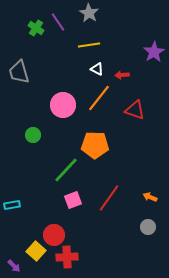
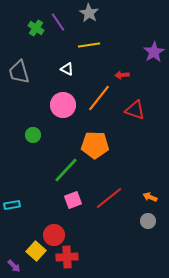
white triangle: moved 30 px left
red line: rotated 16 degrees clockwise
gray circle: moved 6 px up
